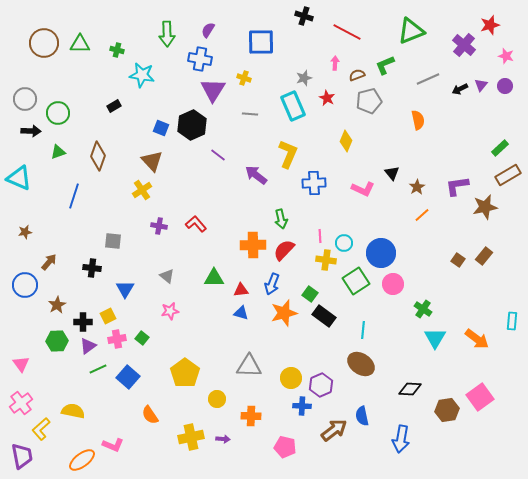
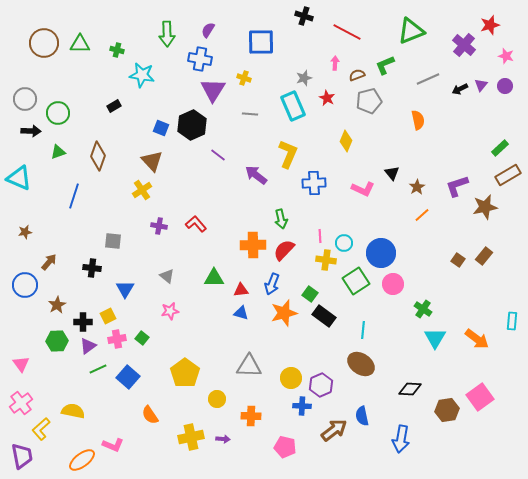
purple L-shape at (457, 186): rotated 10 degrees counterclockwise
